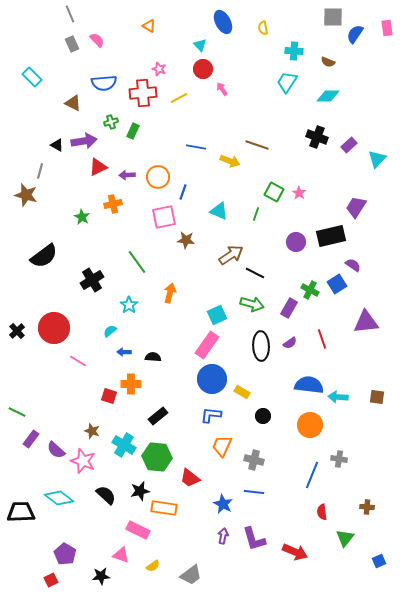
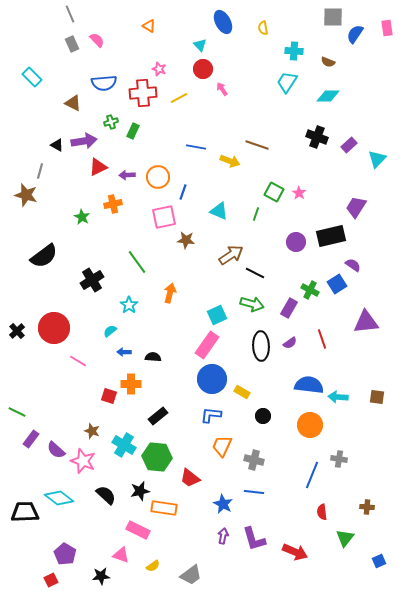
black trapezoid at (21, 512): moved 4 px right
